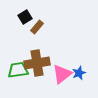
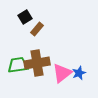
brown rectangle: moved 2 px down
green trapezoid: moved 5 px up
pink triangle: moved 1 px up
